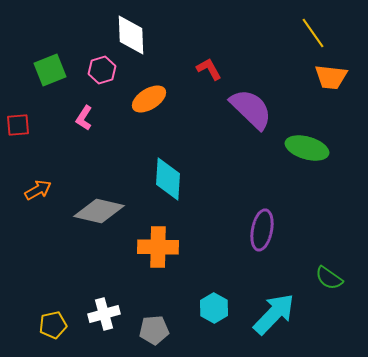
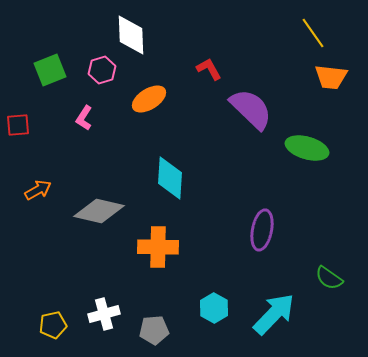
cyan diamond: moved 2 px right, 1 px up
